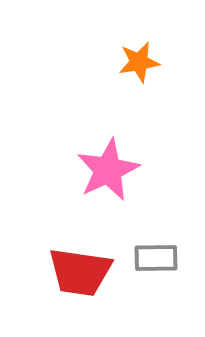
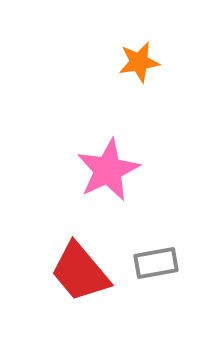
gray rectangle: moved 5 px down; rotated 9 degrees counterclockwise
red trapezoid: rotated 42 degrees clockwise
